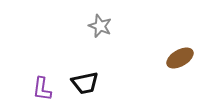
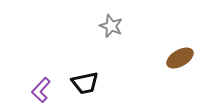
gray star: moved 11 px right
purple L-shape: moved 1 px left, 1 px down; rotated 35 degrees clockwise
